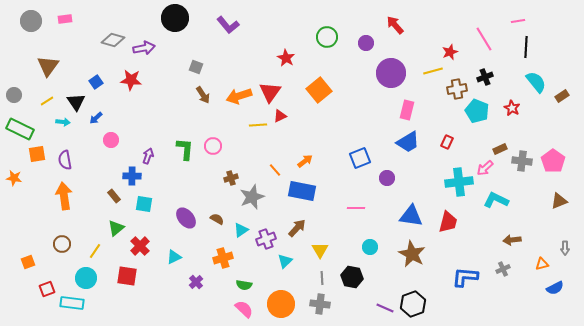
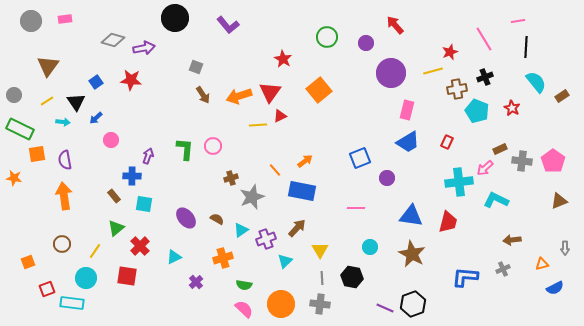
red star at (286, 58): moved 3 px left, 1 px down
